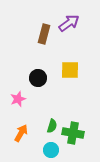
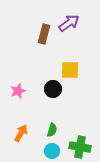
black circle: moved 15 px right, 11 px down
pink star: moved 8 px up
green semicircle: moved 4 px down
green cross: moved 7 px right, 14 px down
cyan circle: moved 1 px right, 1 px down
